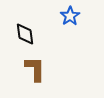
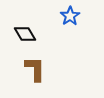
black diamond: rotated 25 degrees counterclockwise
